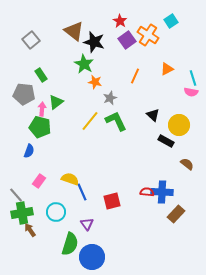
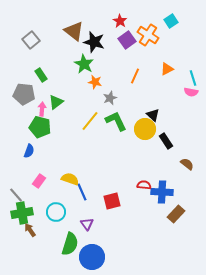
yellow circle: moved 34 px left, 4 px down
black rectangle: rotated 28 degrees clockwise
red semicircle: moved 3 px left, 7 px up
